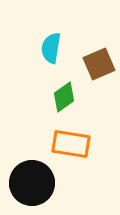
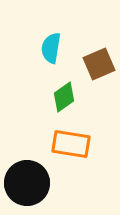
black circle: moved 5 px left
